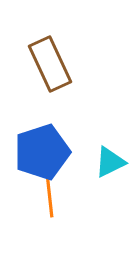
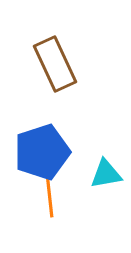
brown rectangle: moved 5 px right
cyan triangle: moved 4 px left, 12 px down; rotated 16 degrees clockwise
